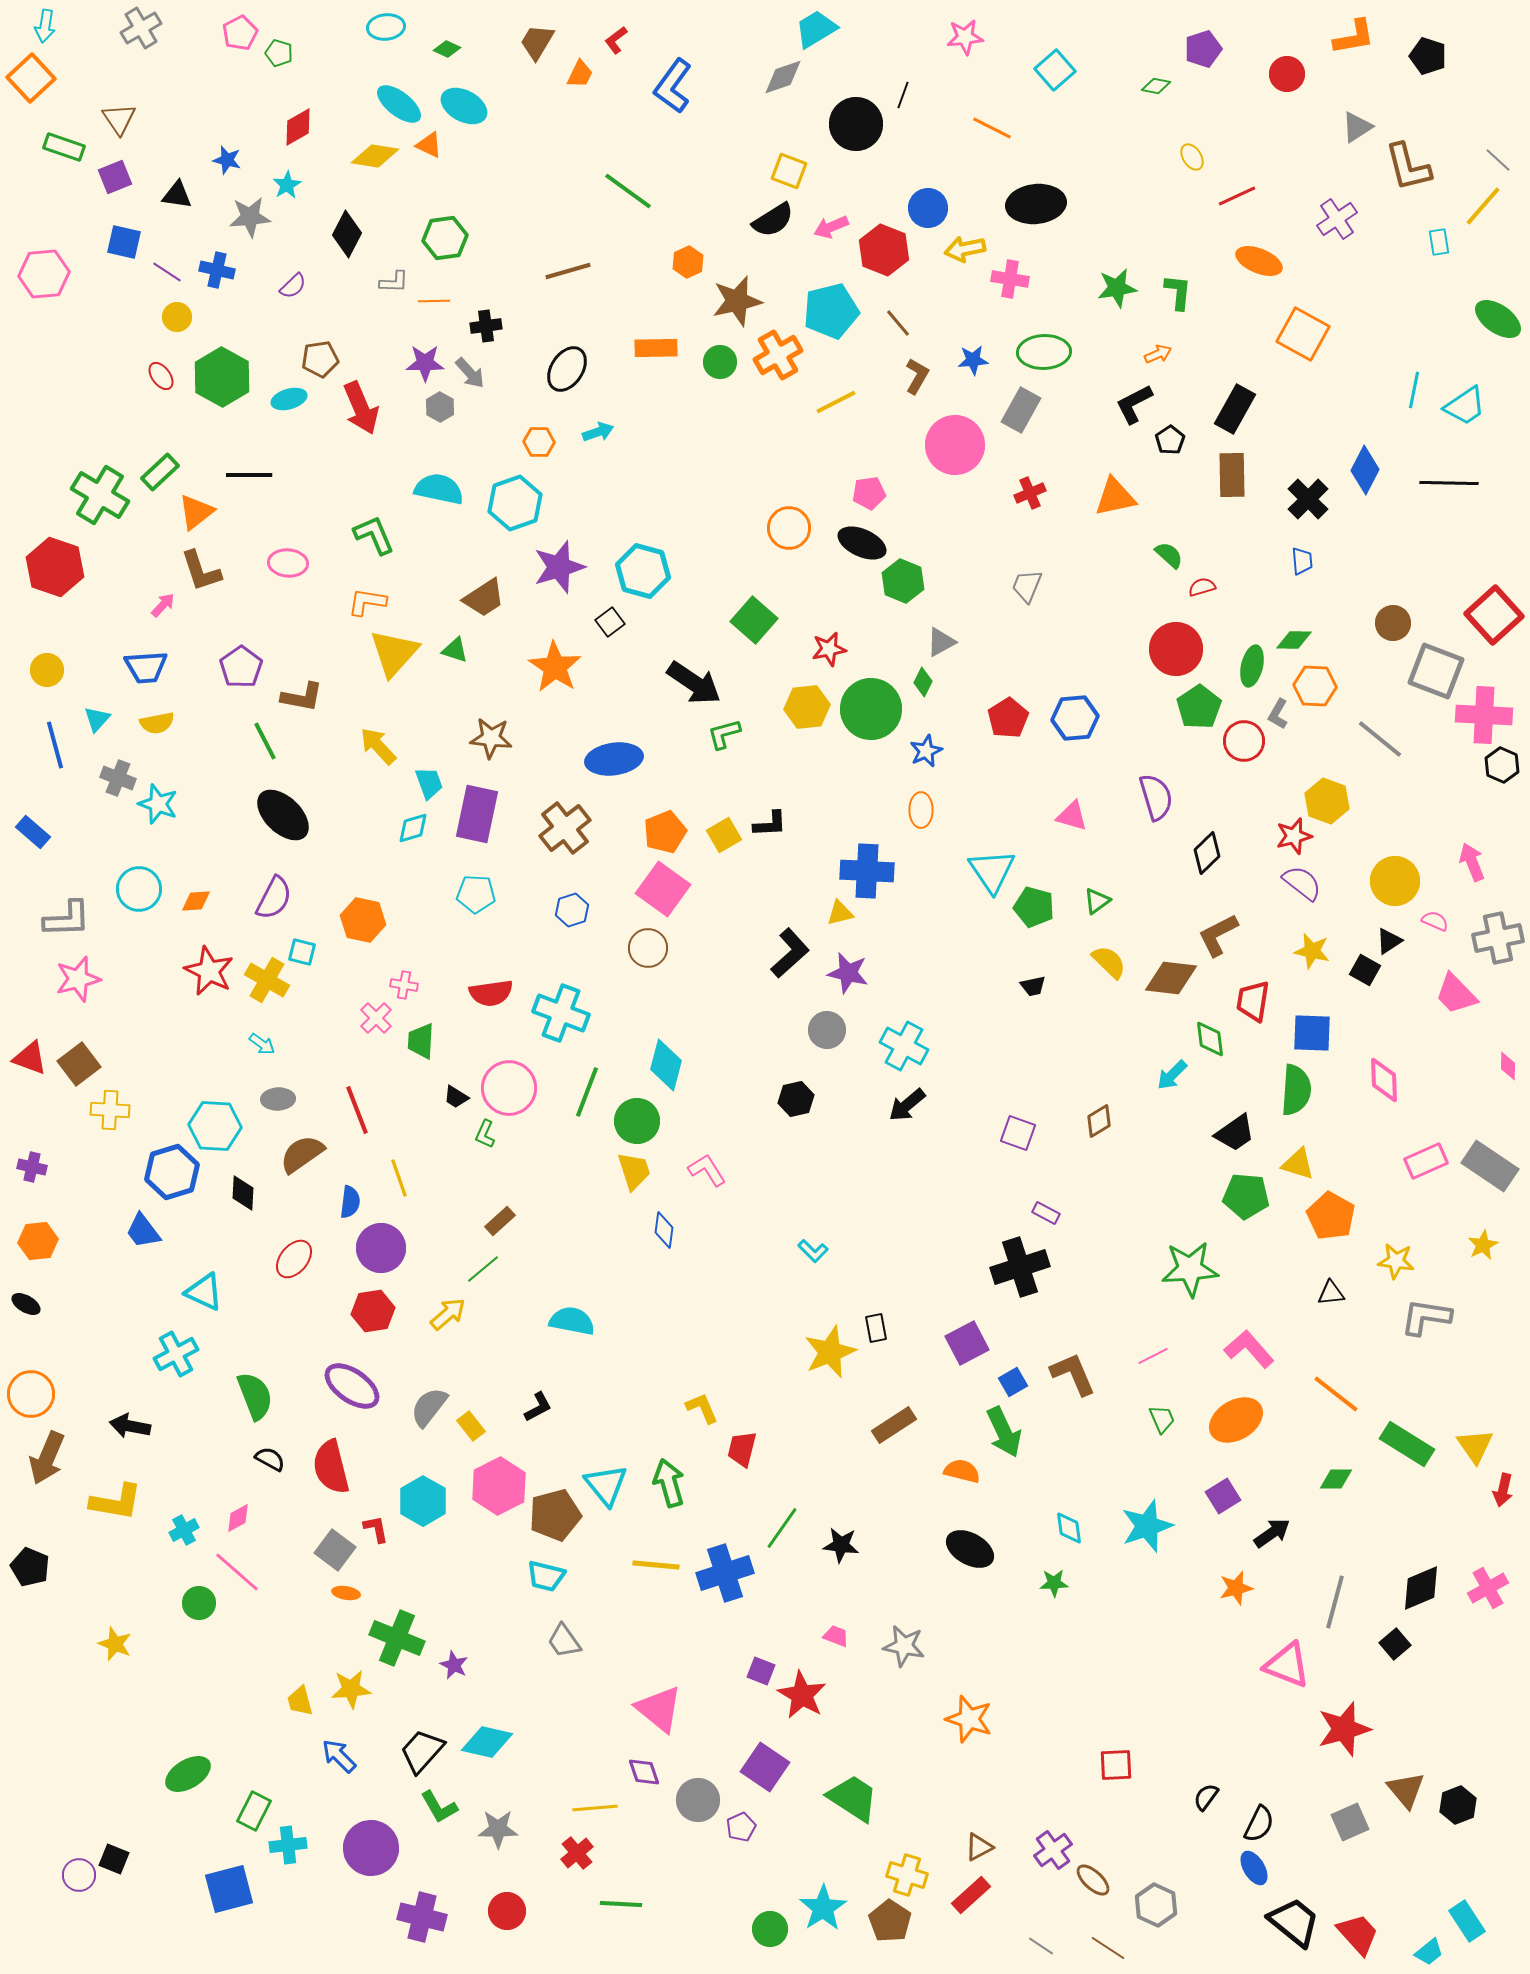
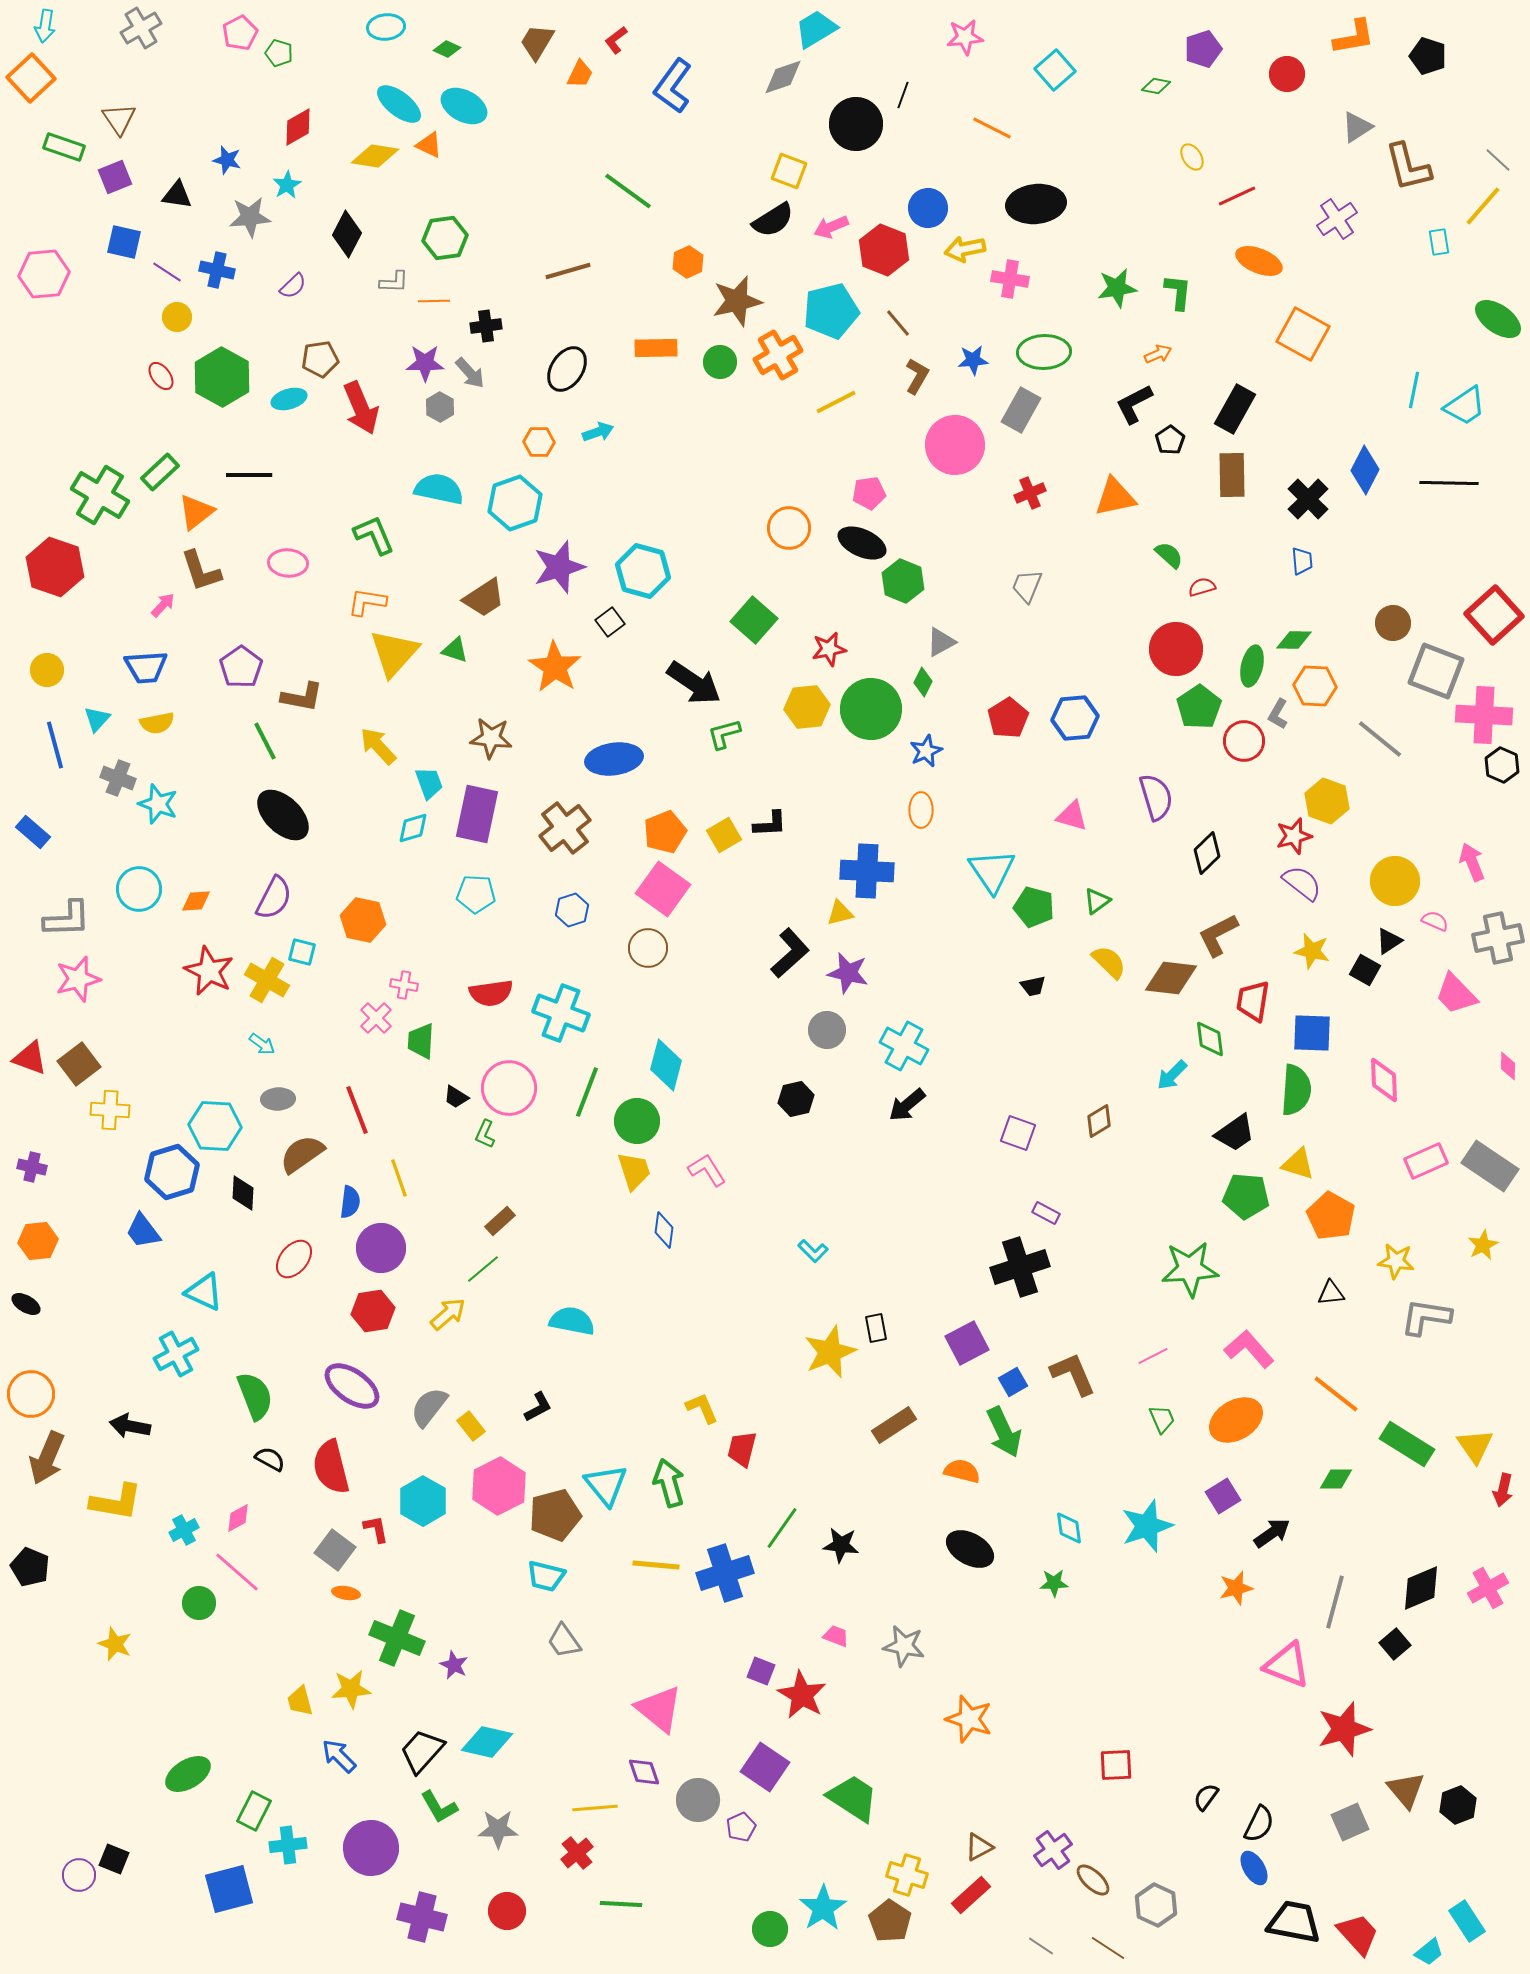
black trapezoid at (1294, 1922): rotated 28 degrees counterclockwise
